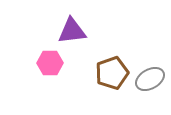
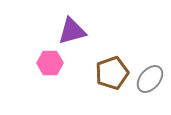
purple triangle: rotated 8 degrees counterclockwise
gray ellipse: rotated 20 degrees counterclockwise
